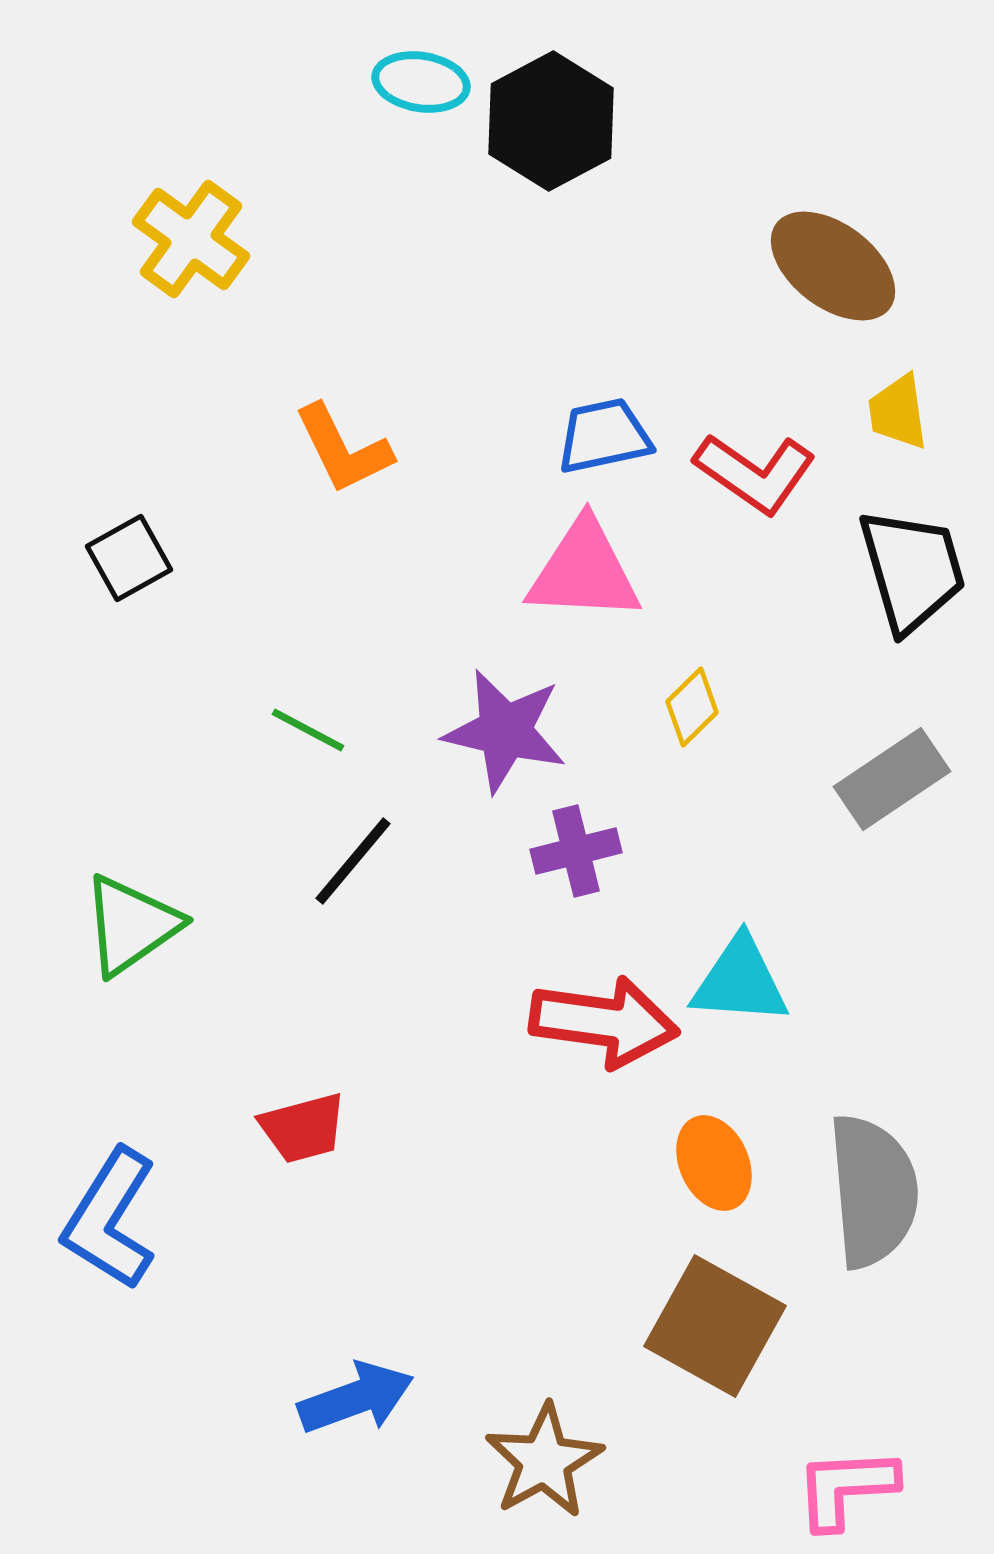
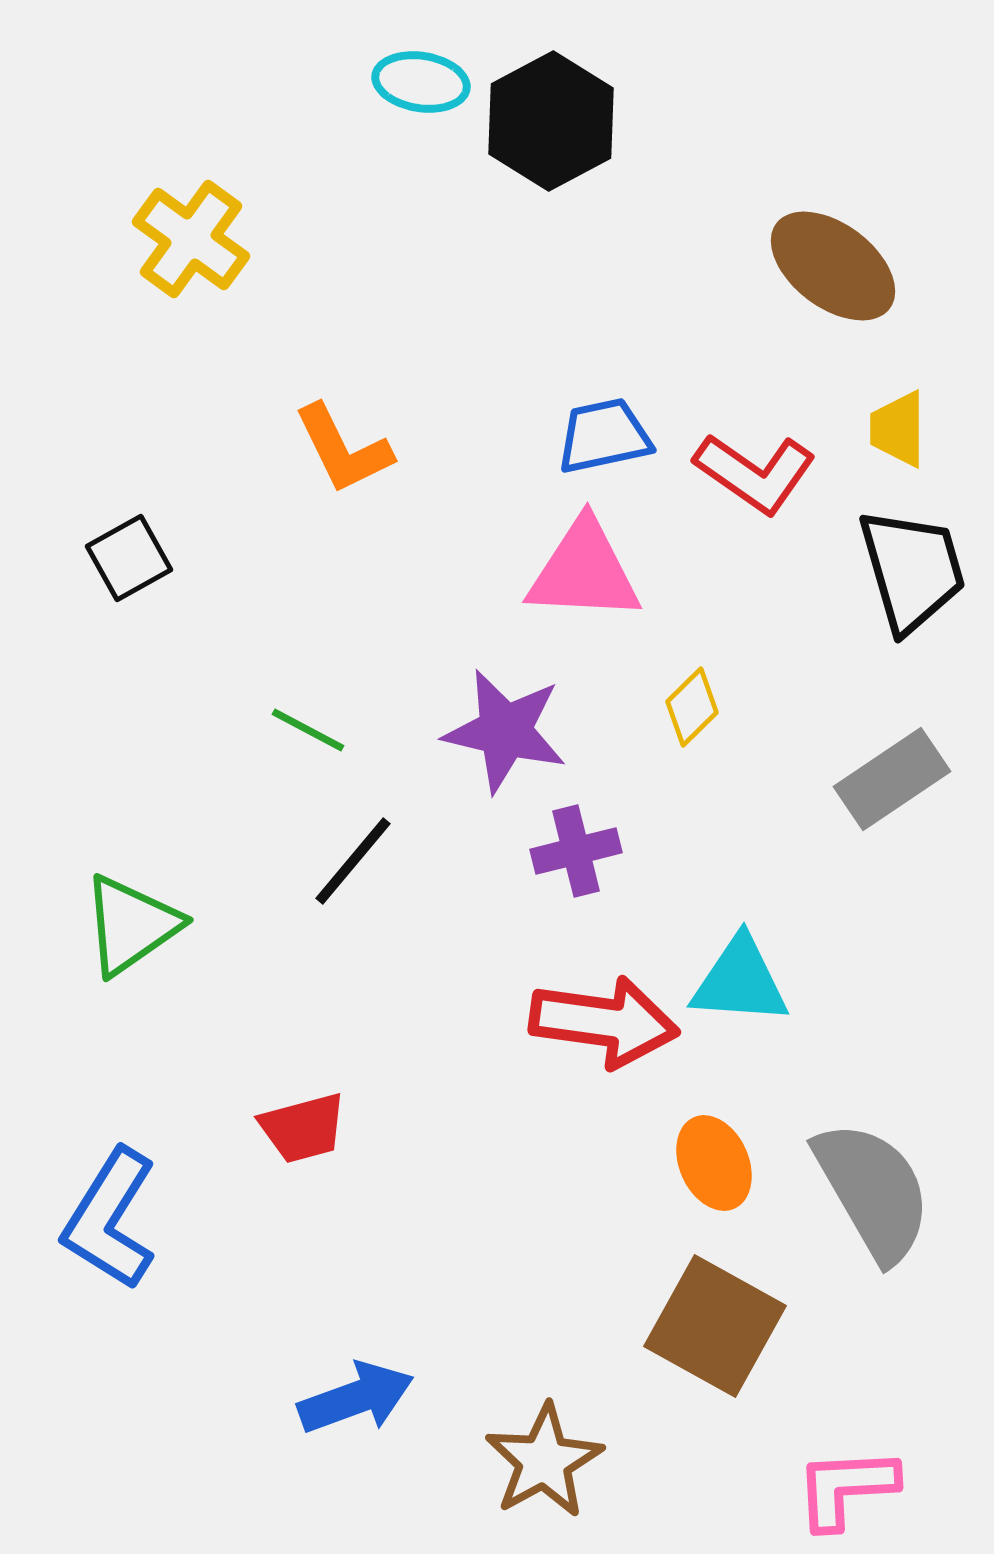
yellow trapezoid: moved 17 px down; rotated 8 degrees clockwise
gray semicircle: rotated 25 degrees counterclockwise
